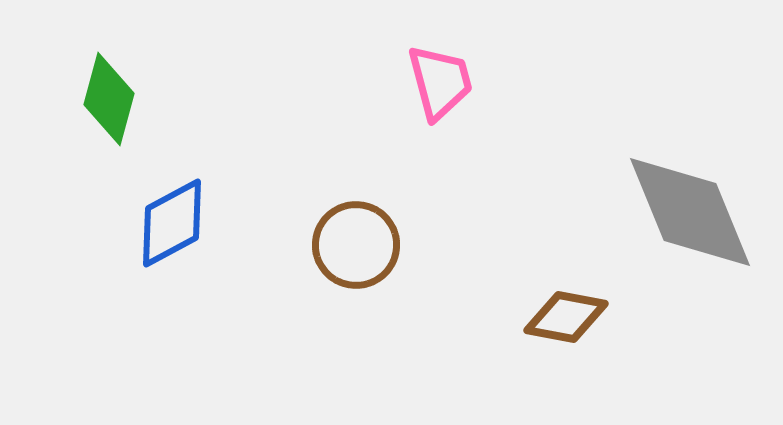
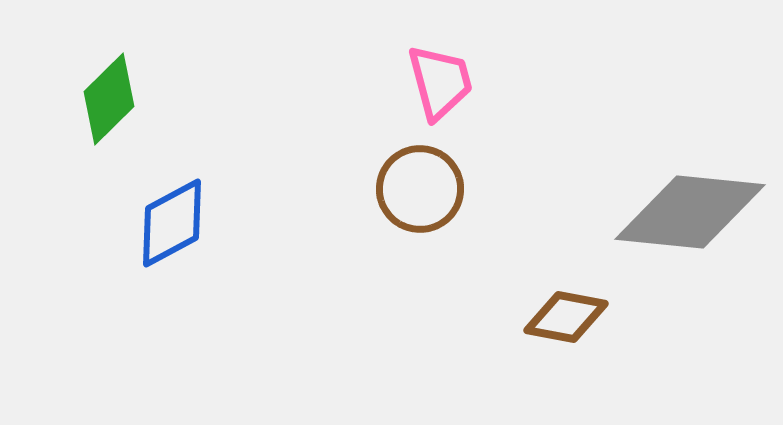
green diamond: rotated 30 degrees clockwise
gray diamond: rotated 62 degrees counterclockwise
brown circle: moved 64 px right, 56 px up
